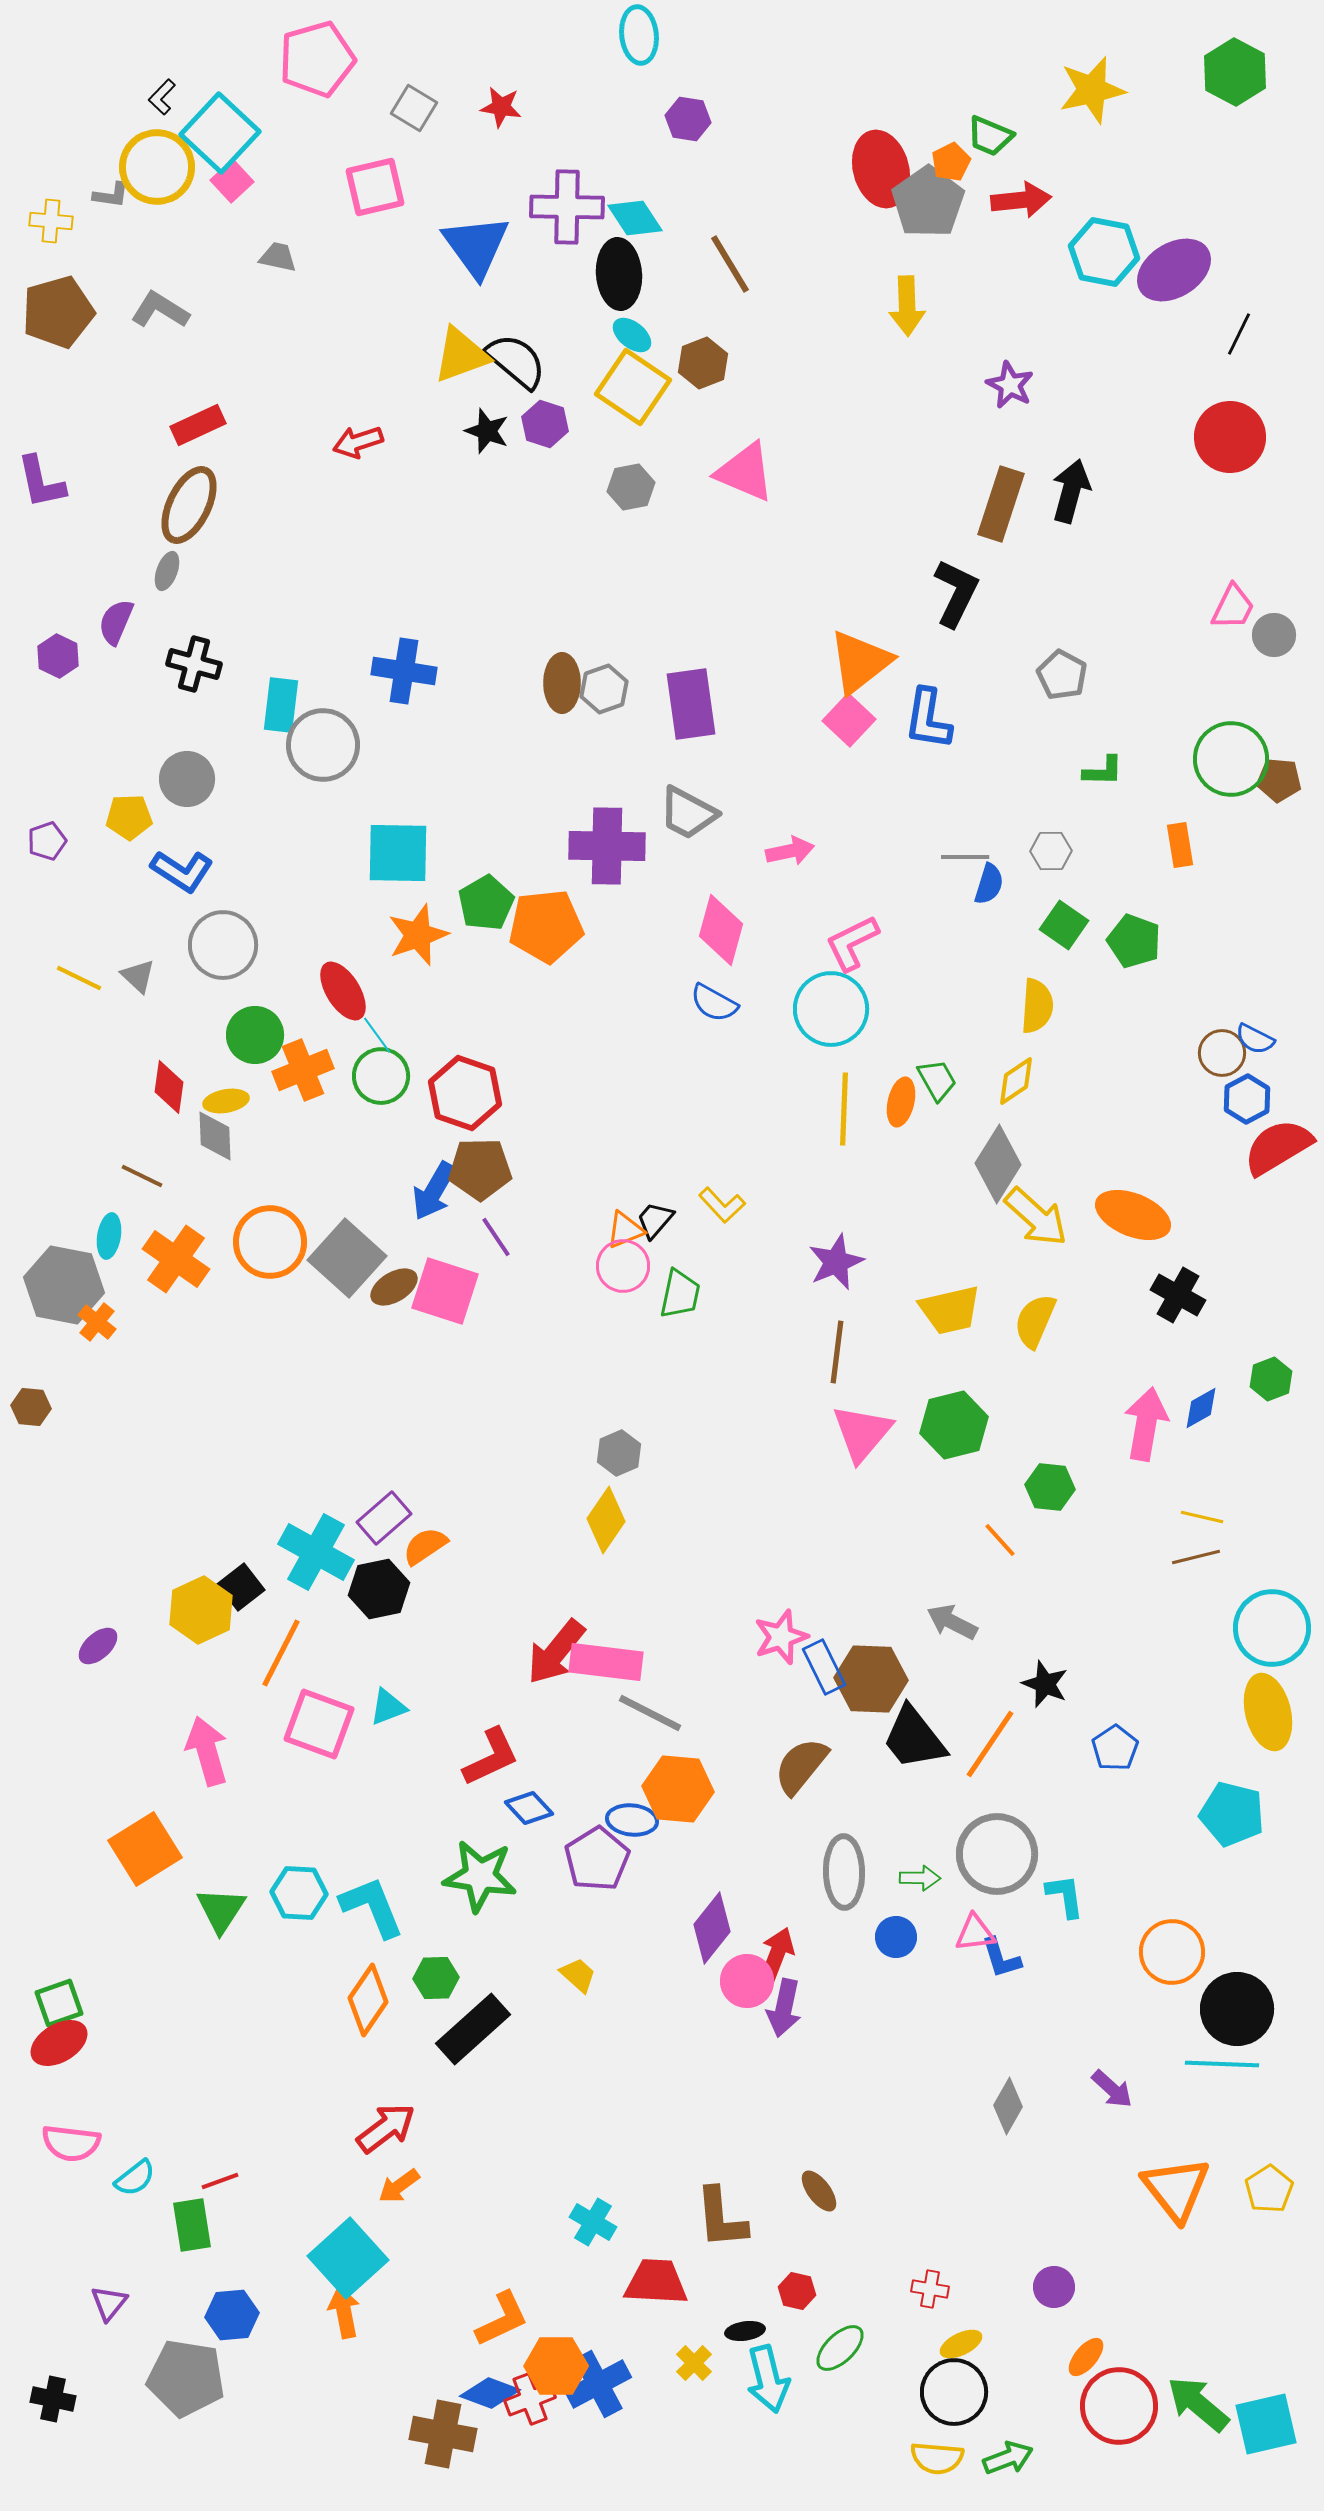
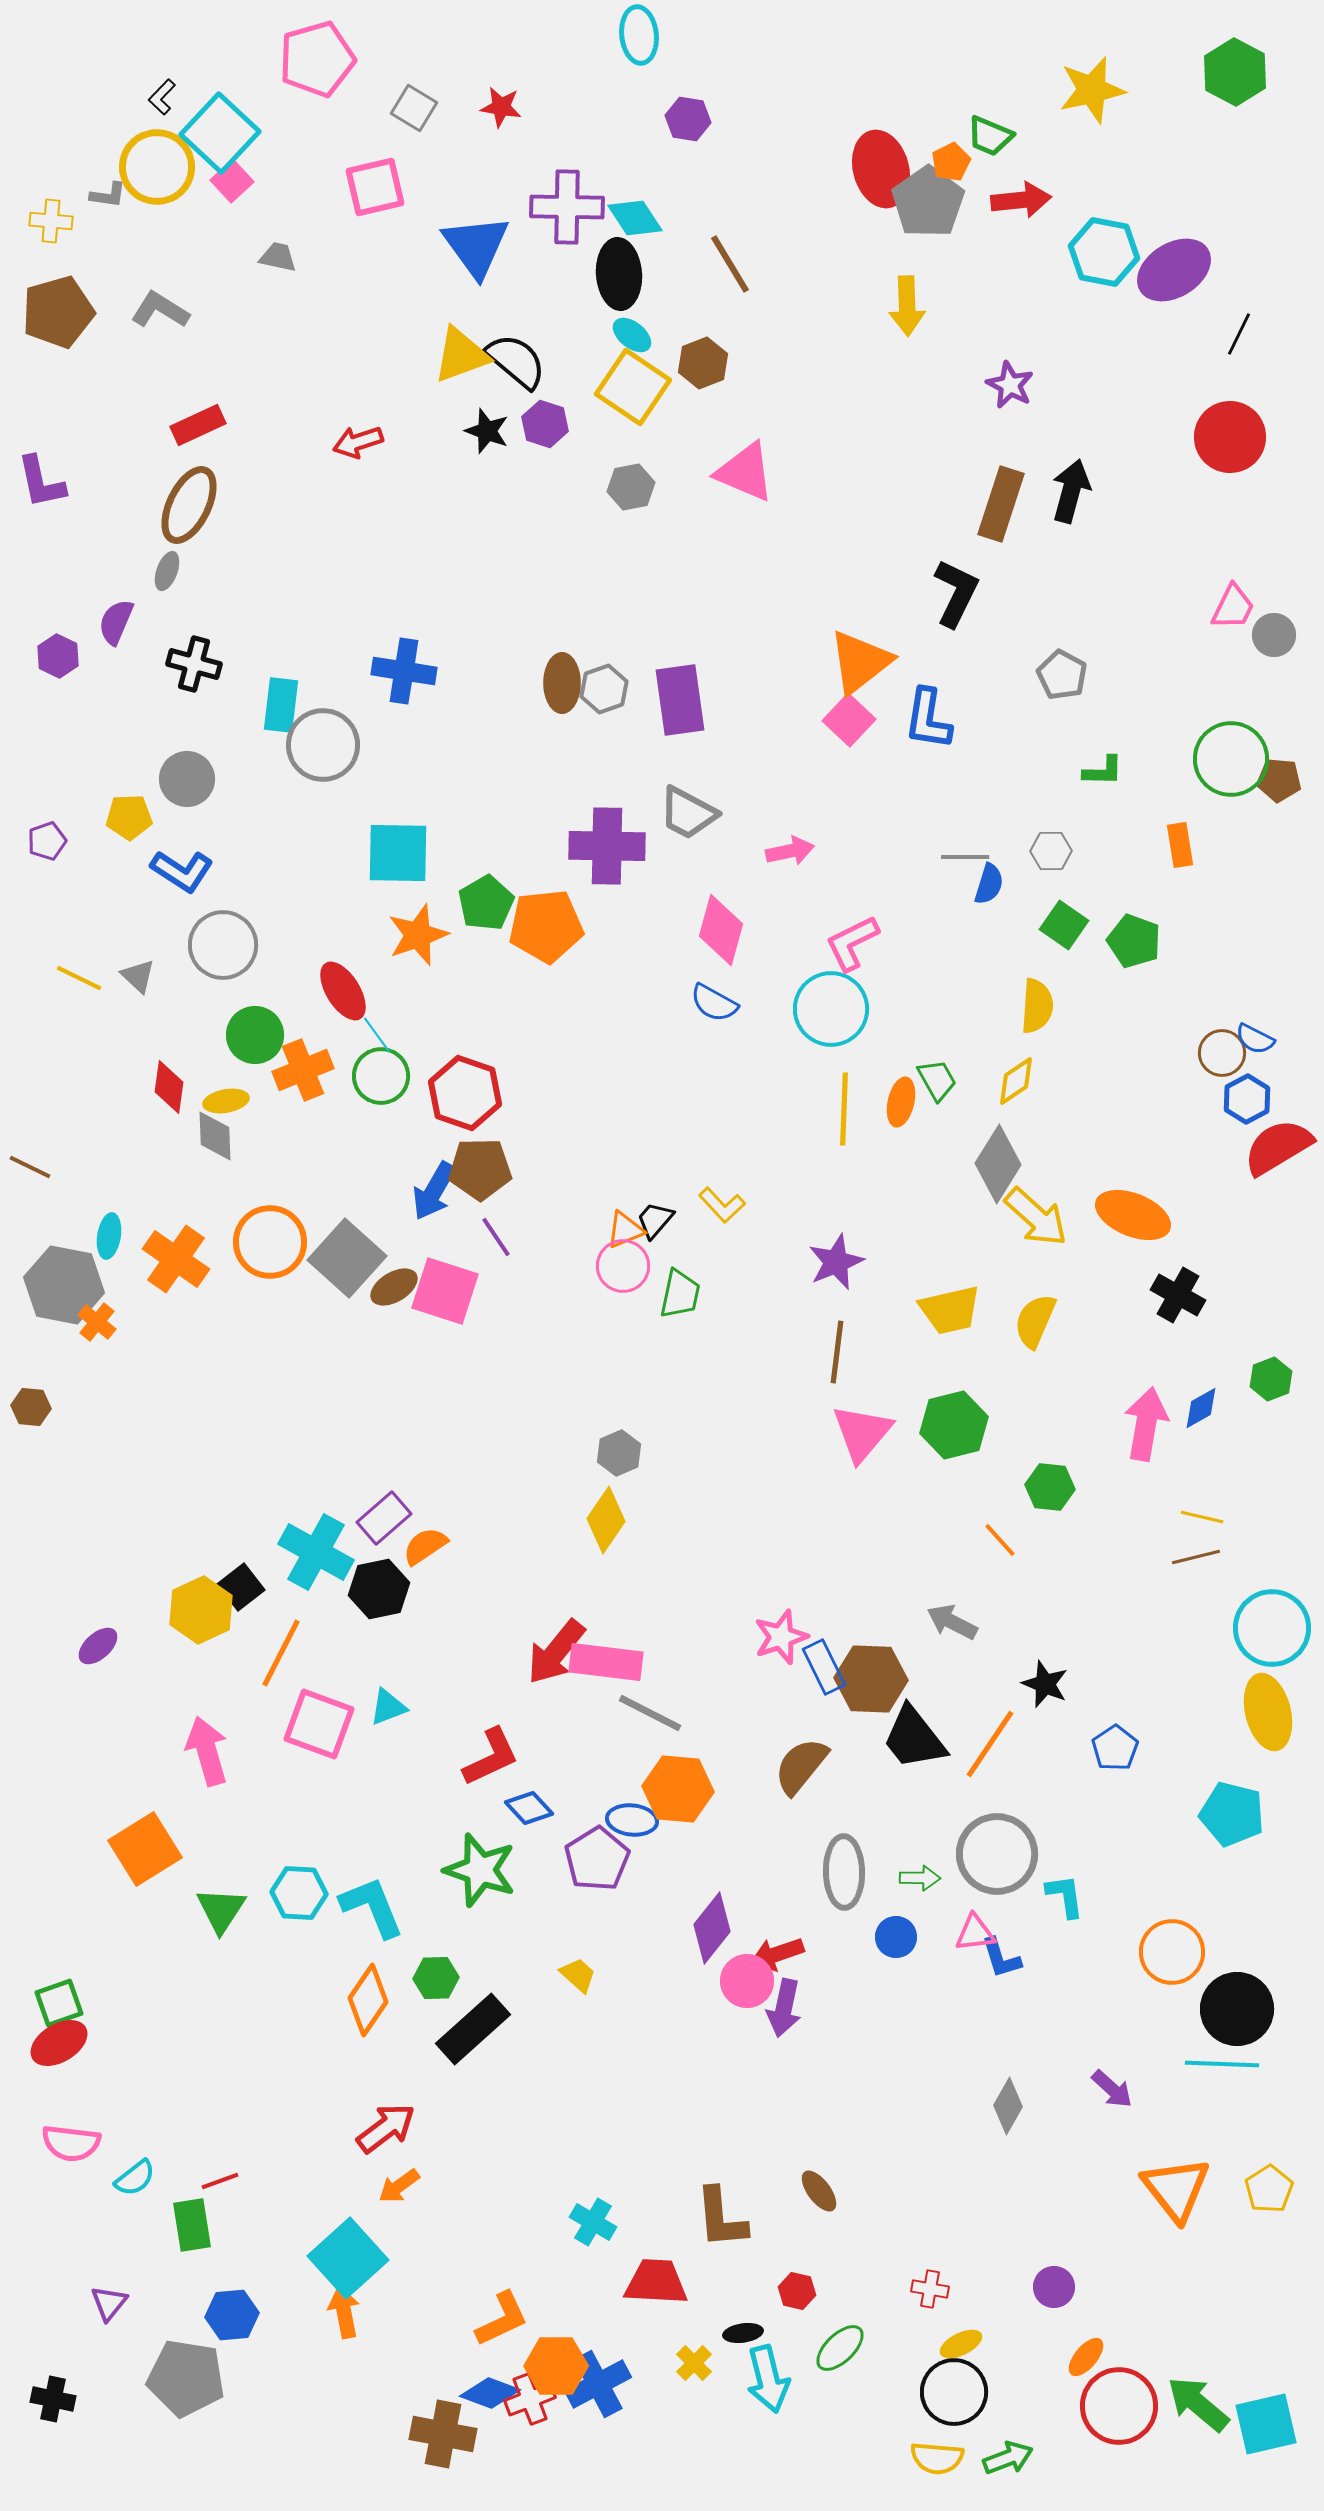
gray L-shape at (111, 195): moved 3 px left
purple rectangle at (691, 704): moved 11 px left, 4 px up
brown line at (142, 1176): moved 112 px left, 9 px up
green star at (480, 1876): moved 6 px up; rotated 10 degrees clockwise
red arrow at (777, 1954): rotated 130 degrees counterclockwise
black ellipse at (745, 2331): moved 2 px left, 2 px down
